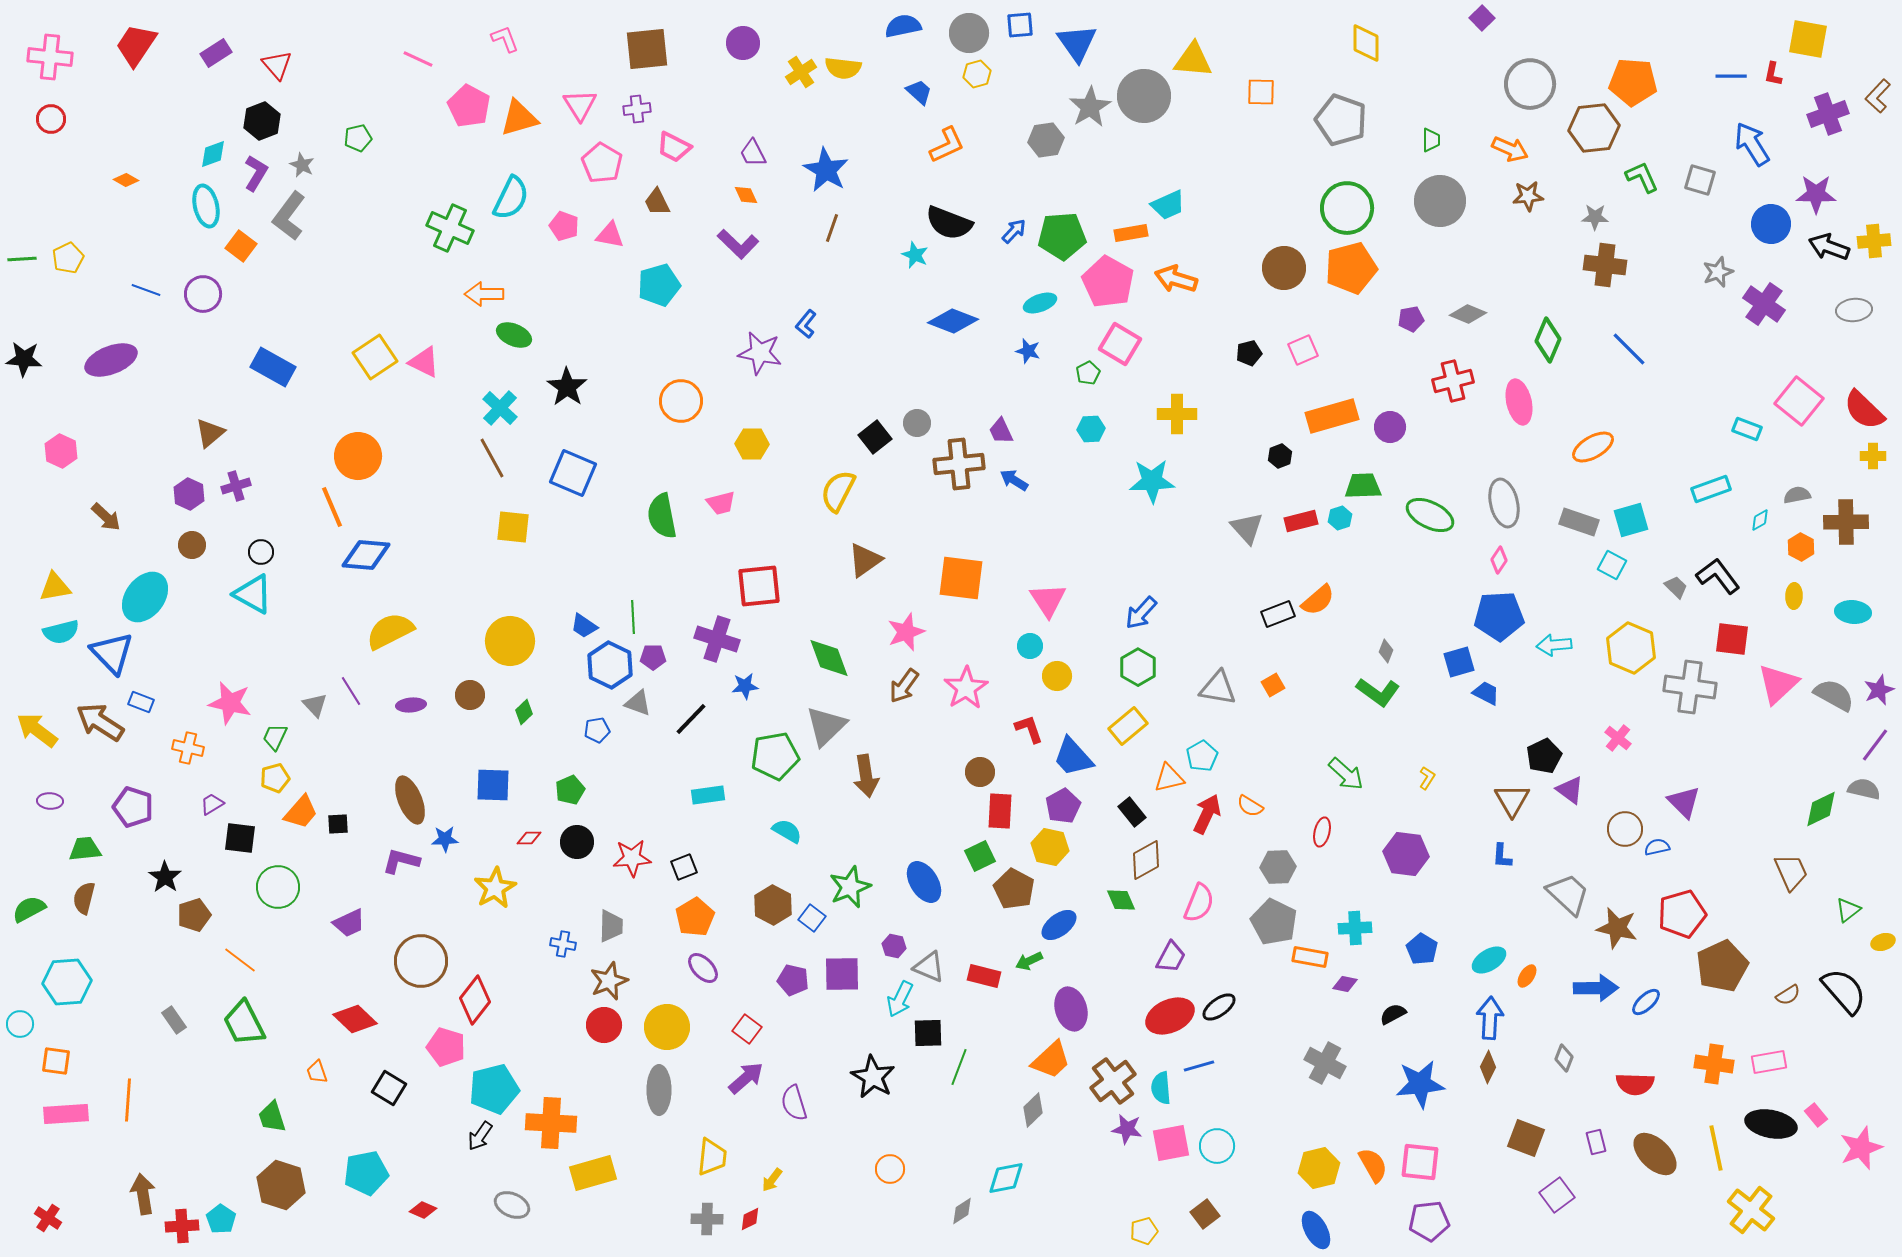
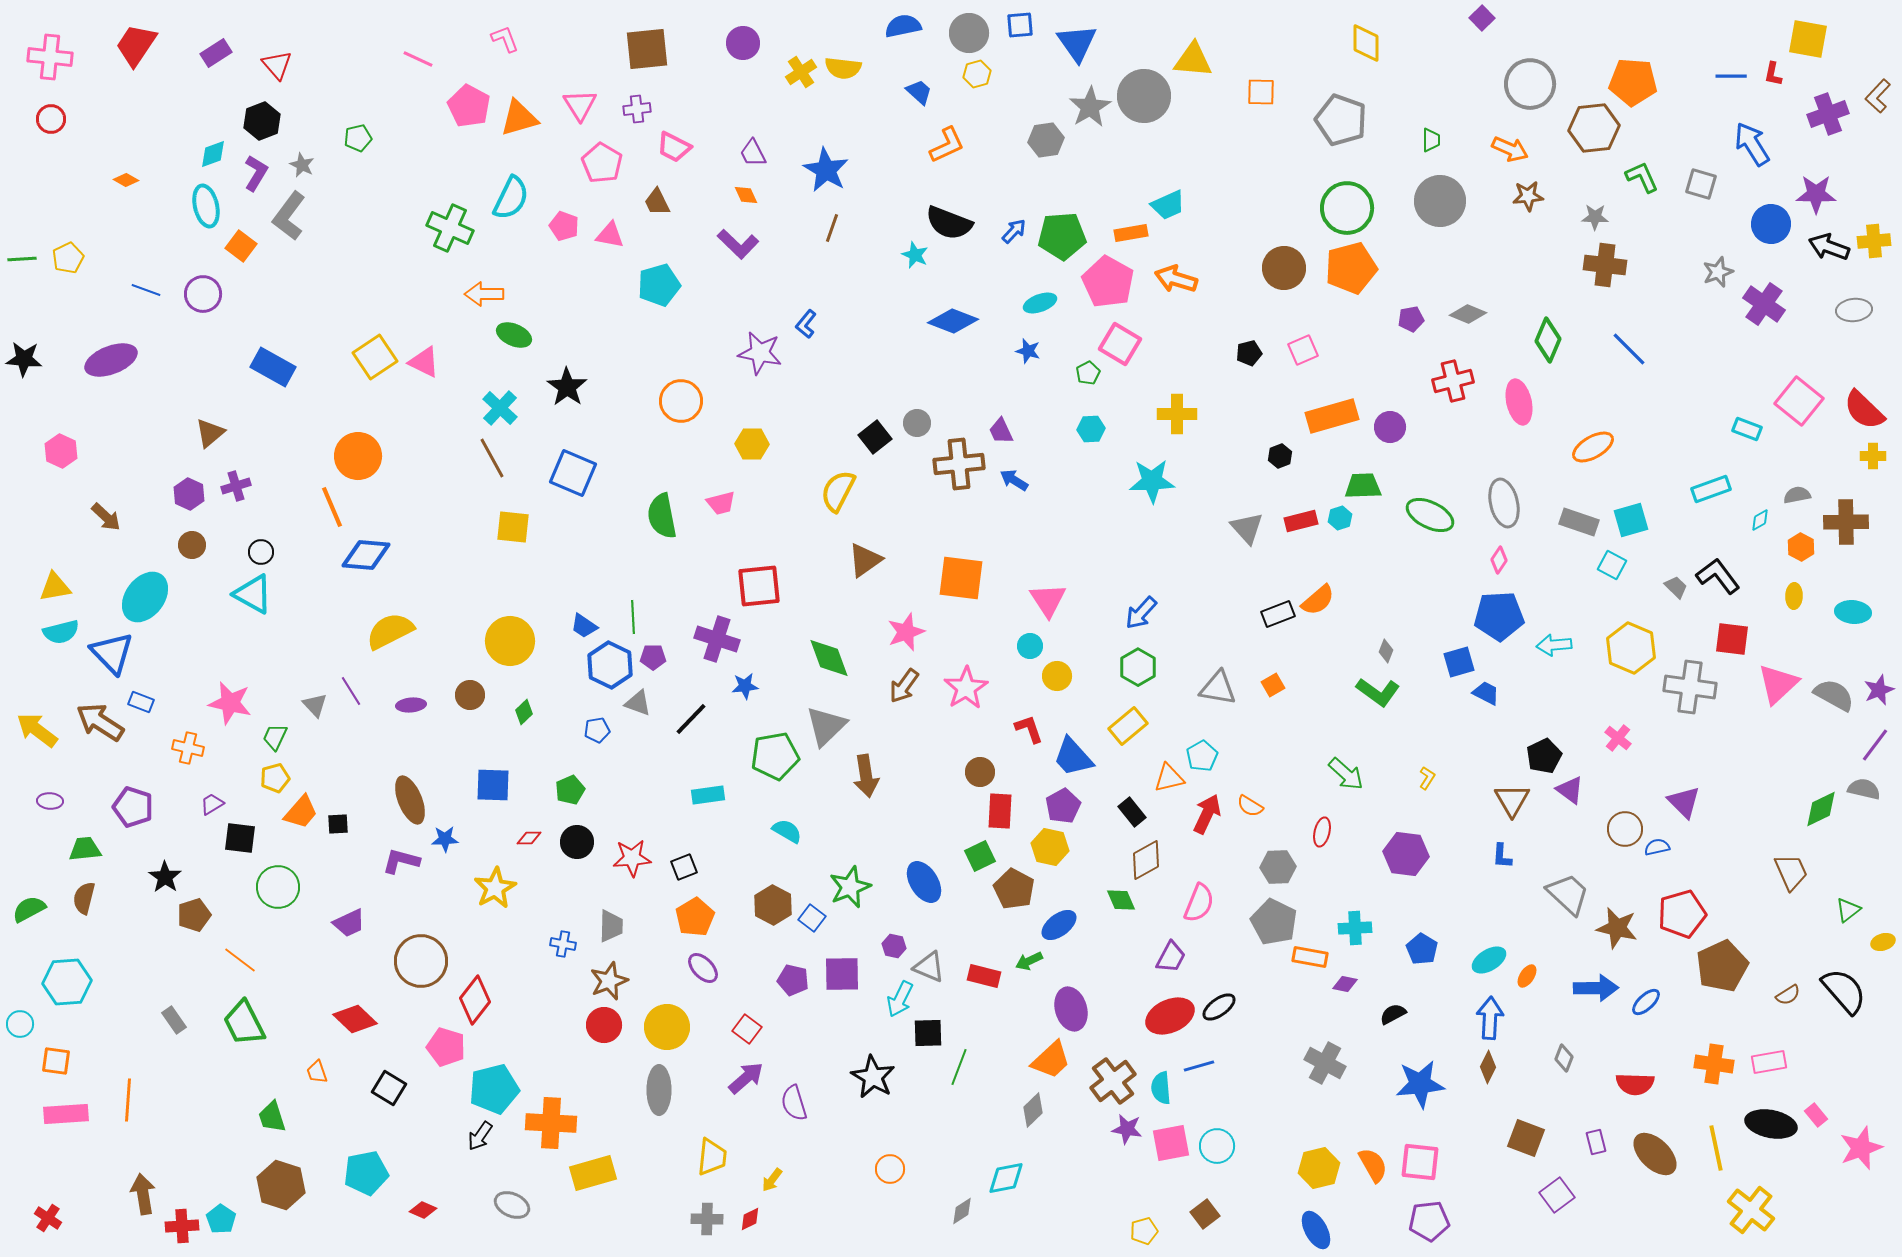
gray square at (1700, 180): moved 1 px right, 4 px down
